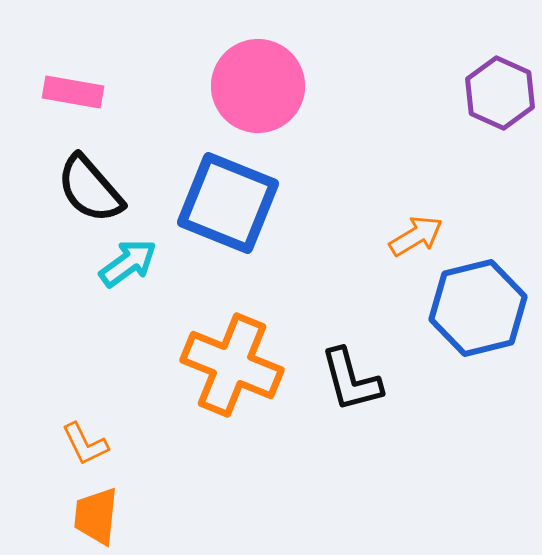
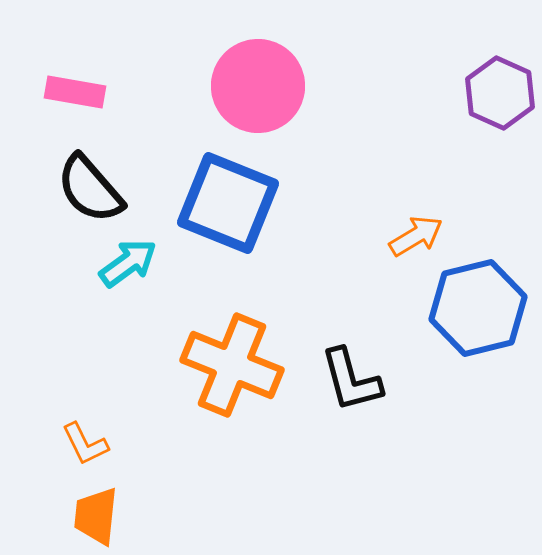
pink rectangle: moved 2 px right
